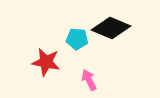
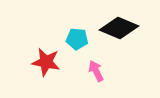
black diamond: moved 8 px right
pink arrow: moved 7 px right, 9 px up
